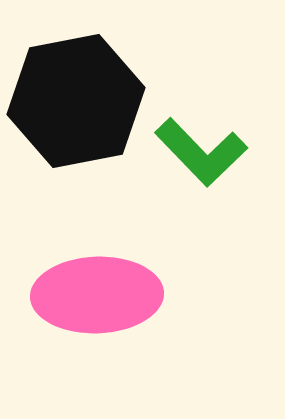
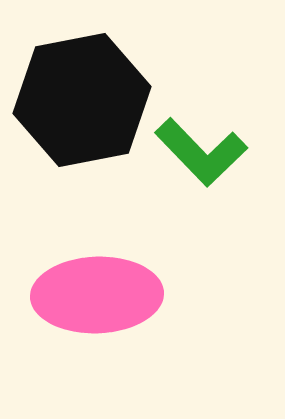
black hexagon: moved 6 px right, 1 px up
